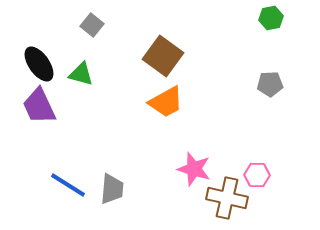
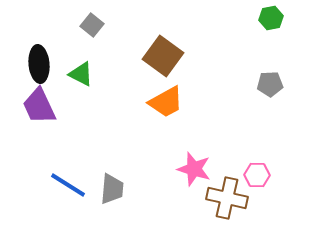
black ellipse: rotated 30 degrees clockwise
green triangle: rotated 12 degrees clockwise
